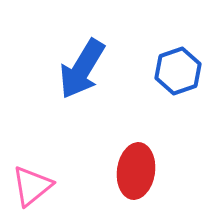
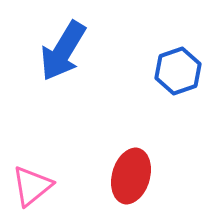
blue arrow: moved 19 px left, 18 px up
red ellipse: moved 5 px left, 5 px down; rotated 8 degrees clockwise
